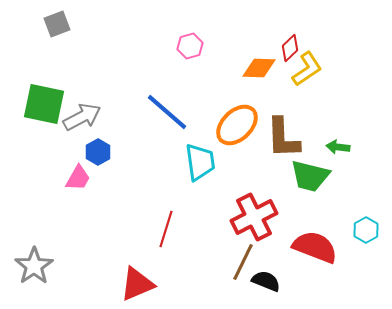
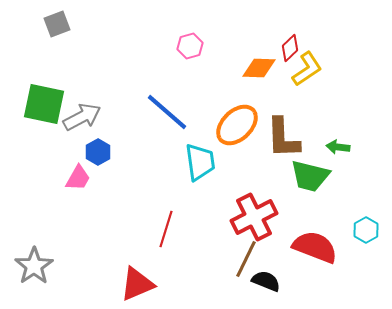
brown line: moved 3 px right, 3 px up
